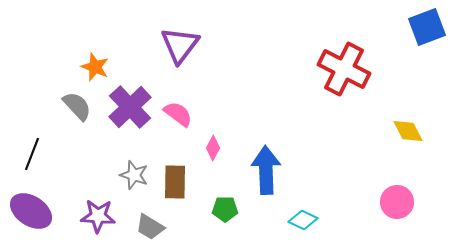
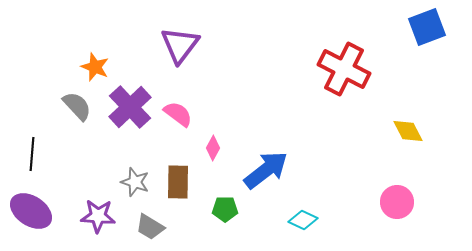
black line: rotated 16 degrees counterclockwise
blue arrow: rotated 54 degrees clockwise
gray star: moved 1 px right, 7 px down
brown rectangle: moved 3 px right
